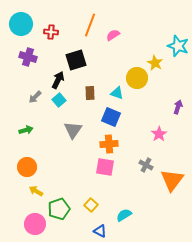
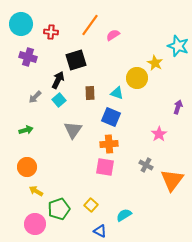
orange line: rotated 15 degrees clockwise
